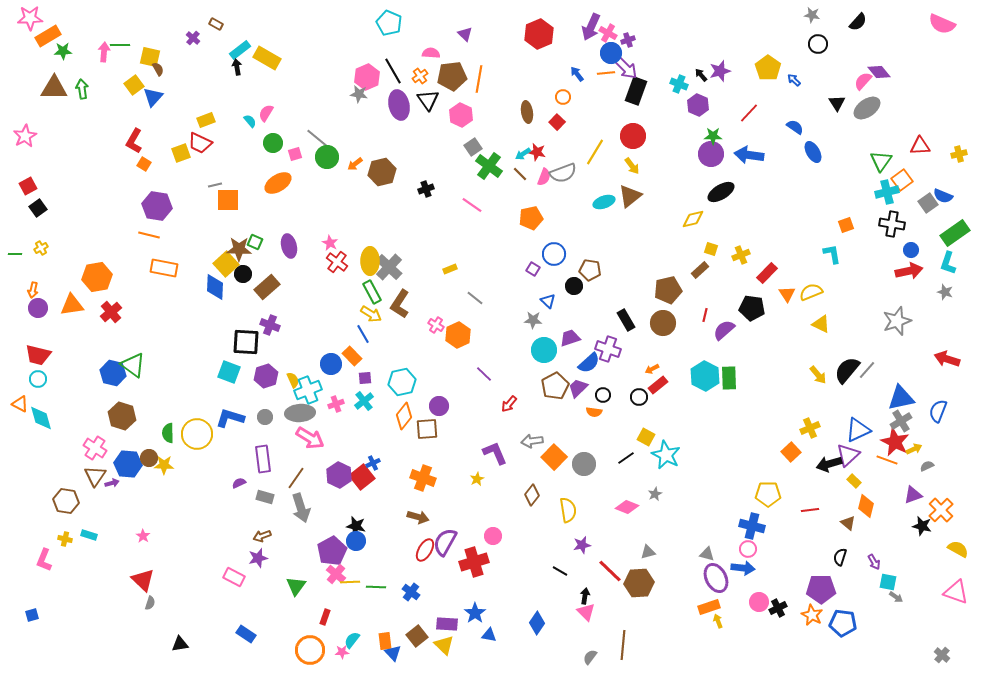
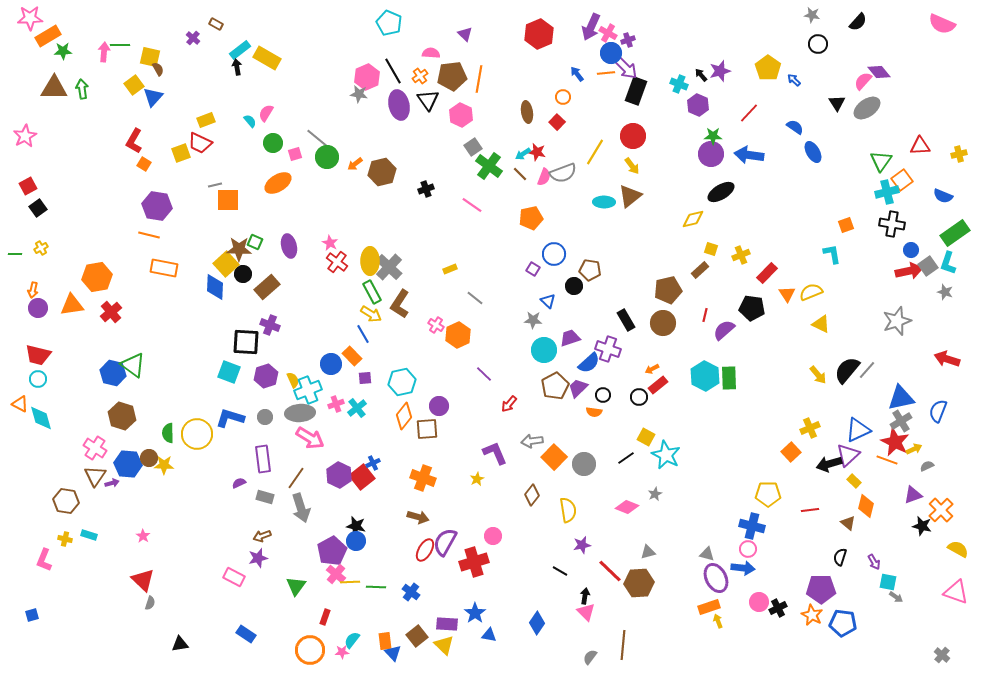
cyan ellipse at (604, 202): rotated 20 degrees clockwise
gray square at (928, 203): moved 63 px down
cyan cross at (364, 401): moved 7 px left, 7 px down
